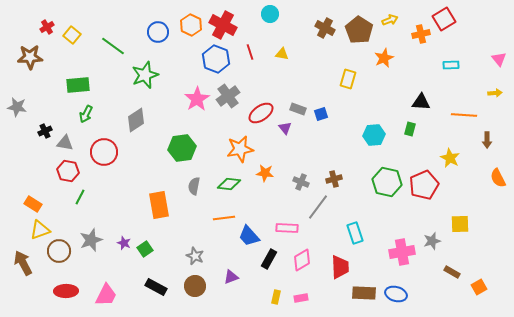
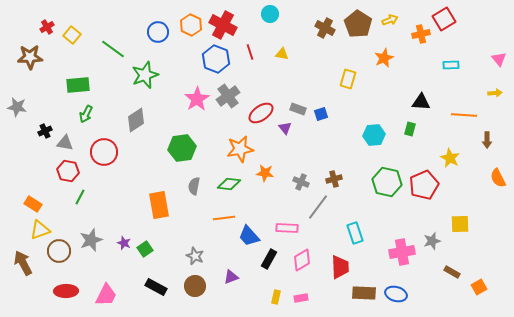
brown pentagon at (359, 30): moved 1 px left, 6 px up
green line at (113, 46): moved 3 px down
